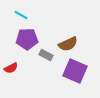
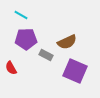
purple pentagon: moved 1 px left
brown semicircle: moved 1 px left, 2 px up
red semicircle: rotated 88 degrees clockwise
